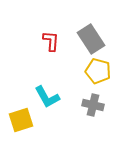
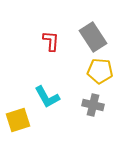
gray rectangle: moved 2 px right, 2 px up
yellow pentagon: moved 2 px right; rotated 10 degrees counterclockwise
yellow square: moved 3 px left
